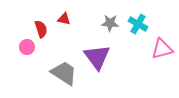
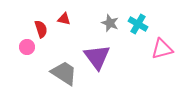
gray star: rotated 18 degrees clockwise
